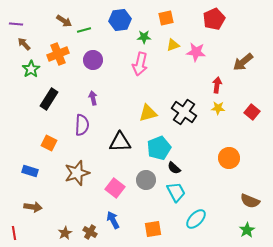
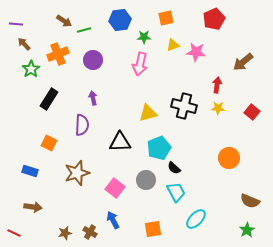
black cross at (184, 112): moved 6 px up; rotated 20 degrees counterclockwise
red line at (14, 233): rotated 56 degrees counterclockwise
brown star at (65, 233): rotated 16 degrees clockwise
